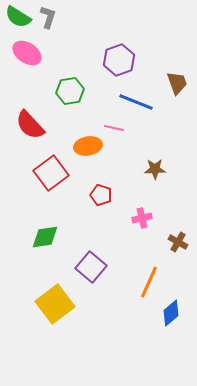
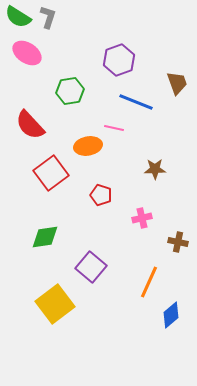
brown cross: rotated 18 degrees counterclockwise
blue diamond: moved 2 px down
